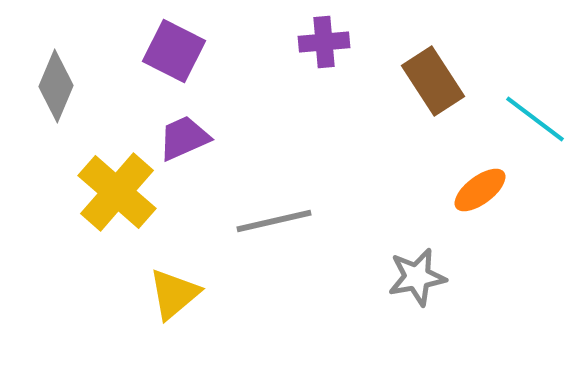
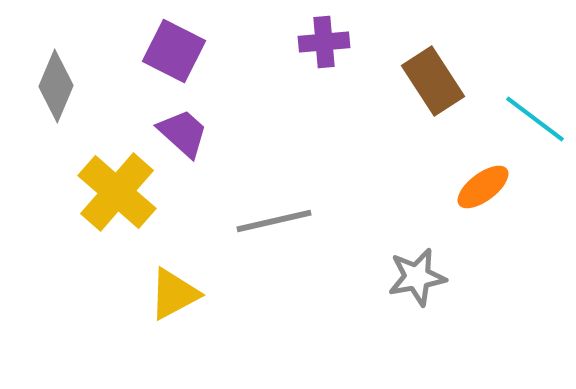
purple trapezoid: moved 1 px left, 5 px up; rotated 66 degrees clockwise
orange ellipse: moved 3 px right, 3 px up
yellow triangle: rotated 12 degrees clockwise
